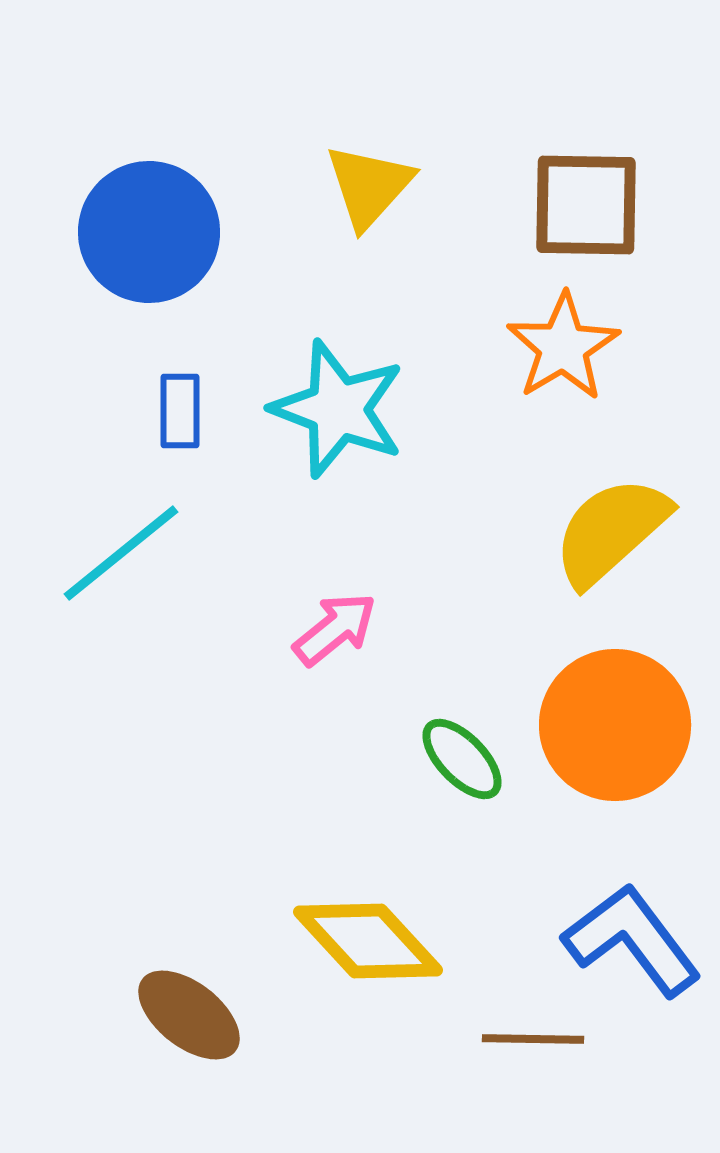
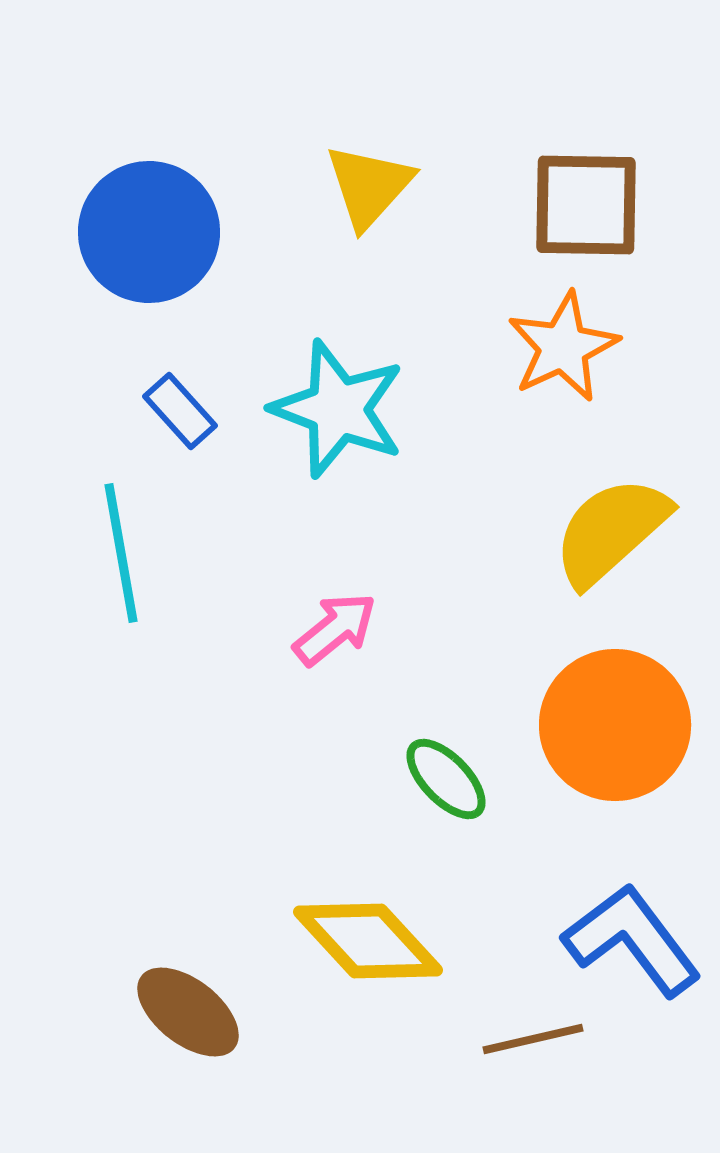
orange star: rotated 6 degrees clockwise
blue rectangle: rotated 42 degrees counterclockwise
cyan line: rotated 61 degrees counterclockwise
green ellipse: moved 16 px left, 20 px down
brown ellipse: moved 1 px left, 3 px up
brown line: rotated 14 degrees counterclockwise
